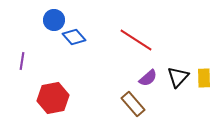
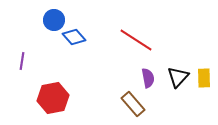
purple semicircle: rotated 60 degrees counterclockwise
